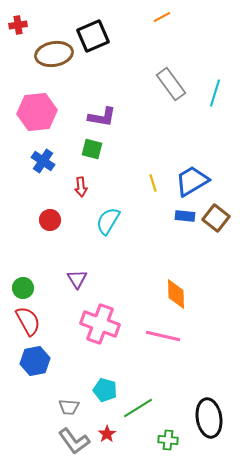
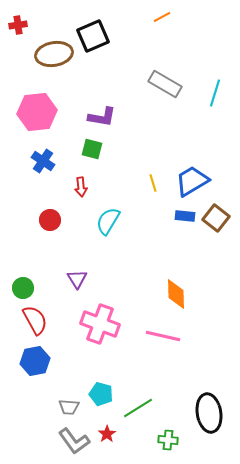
gray rectangle: moved 6 px left; rotated 24 degrees counterclockwise
red semicircle: moved 7 px right, 1 px up
cyan pentagon: moved 4 px left, 4 px down
black ellipse: moved 5 px up
